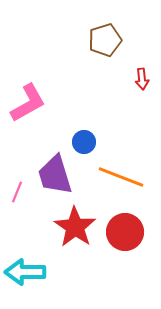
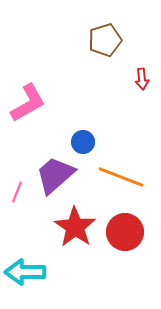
blue circle: moved 1 px left
purple trapezoid: rotated 66 degrees clockwise
